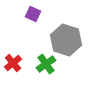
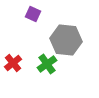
gray hexagon: rotated 12 degrees counterclockwise
green cross: moved 1 px right
